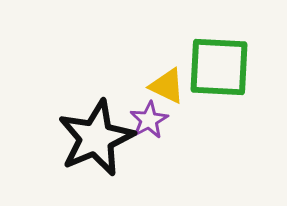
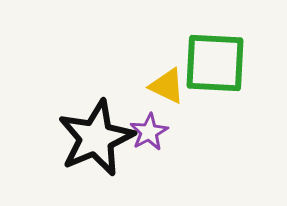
green square: moved 4 px left, 4 px up
purple star: moved 12 px down
